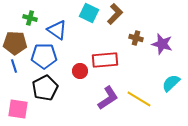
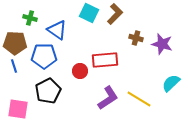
black pentagon: moved 3 px right, 3 px down
